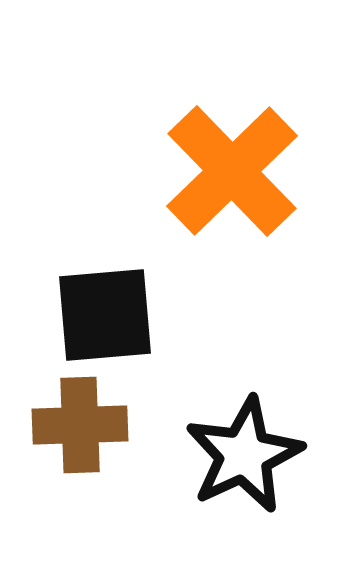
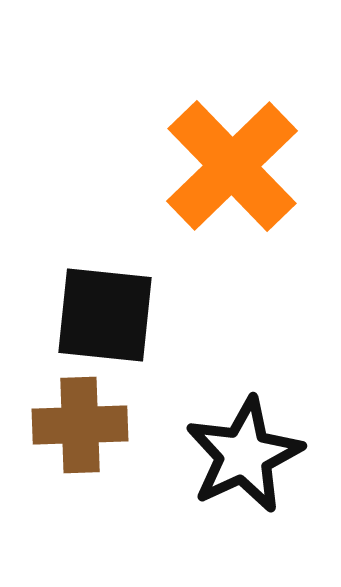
orange cross: moved 5 px up
black square: rotated 11 degrees clockwise
